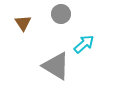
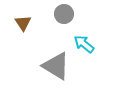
gray circle: moved 3 px right
cyan arrow: rotated 100 degrees counterclockwise
